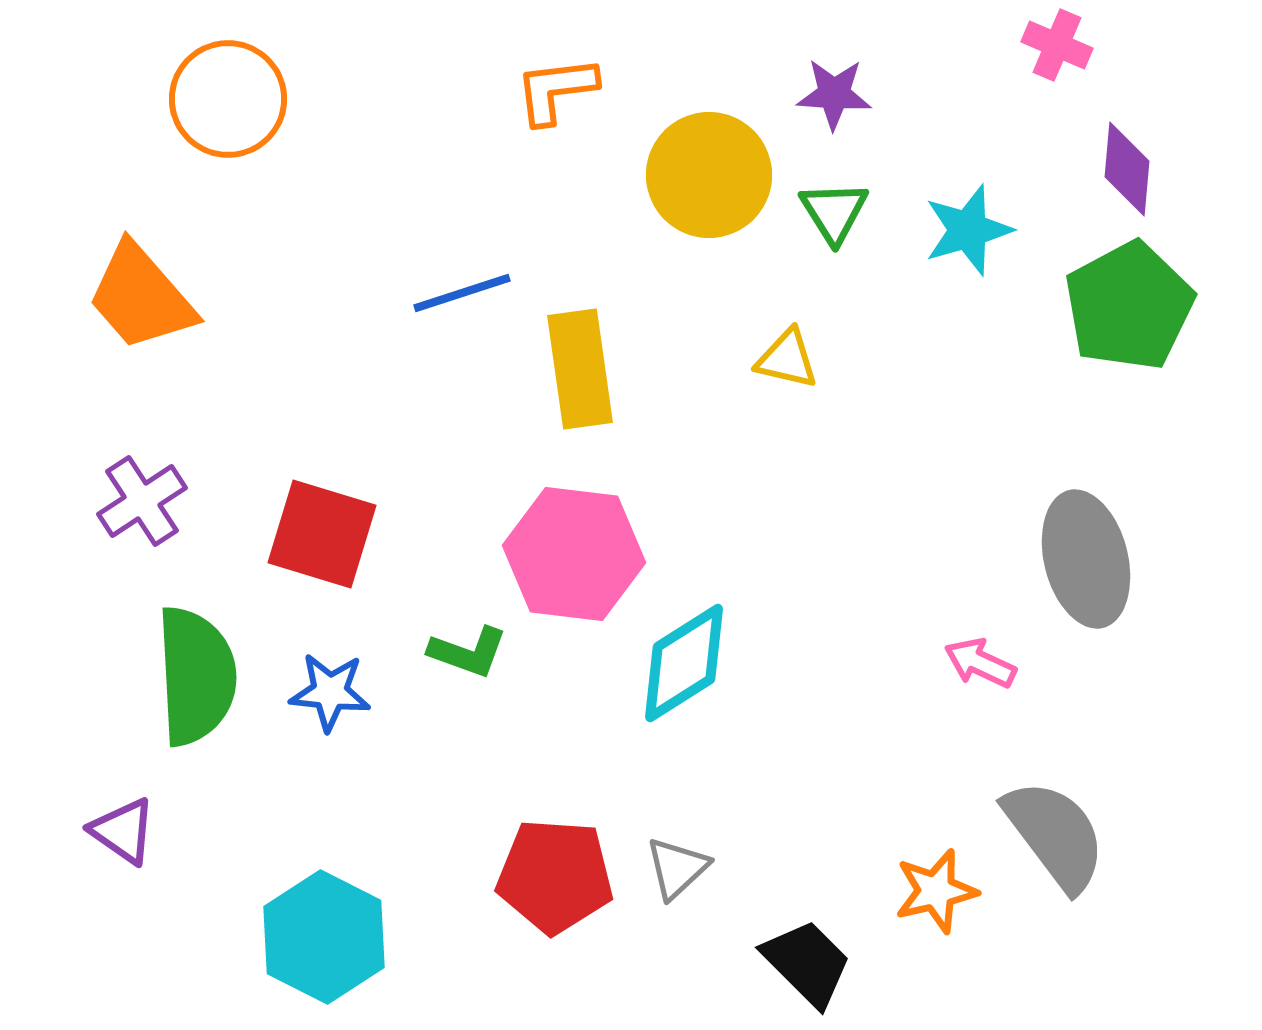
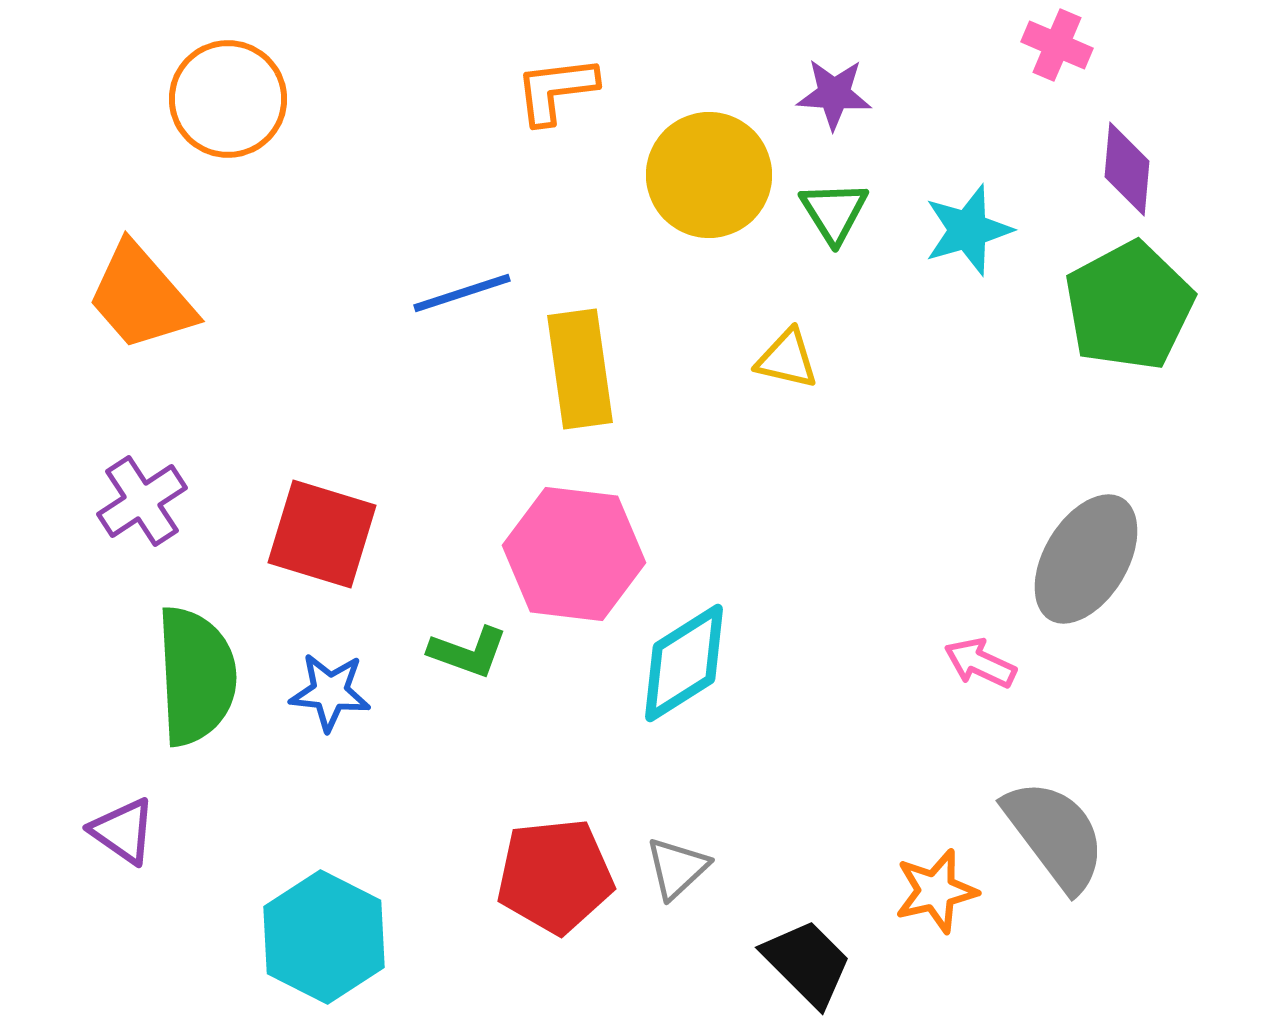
gray ellipse: rotated 45 degrees clockwise
red pentagon: rotated 10 degrees counterclockwise
